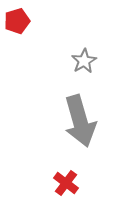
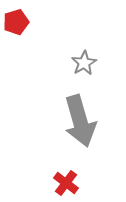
red pentagon: moved 1 px left, 1 px down
gray star: moved 2 px down
